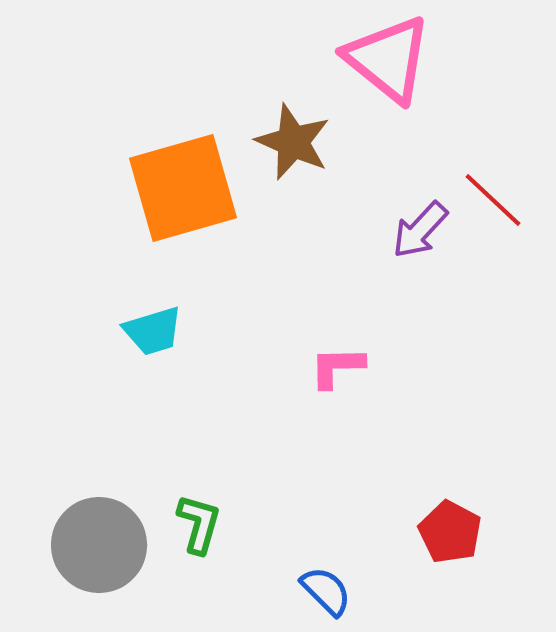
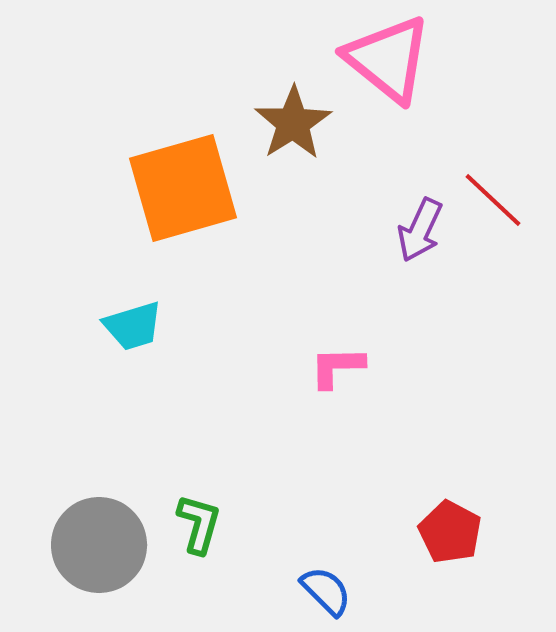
brown star: moved 19 px up; rotated 16 degrees clockwise
purple arrow: rotated 18 degrees counterclockwise
cyan trapezoid: moved 20 px left, 5 px up
